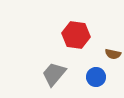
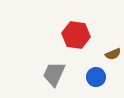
brown semicircle: rotated 35 degrees counterclockwise
gray trapezoid: rotated 16 degrees counterclockwise
